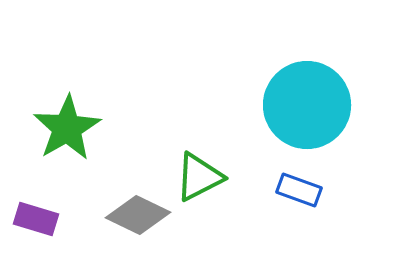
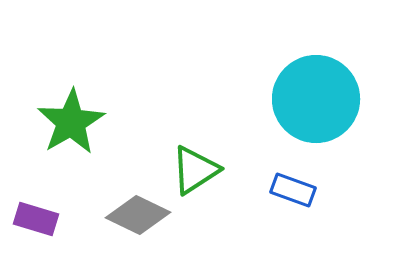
cyan circle: moved 9 px right, 6 px up
green star: moved 4 px right, 6 px up
green triangle: moved 4 px left, 7 px up; rotated 6 degrees counterclockwise
blue rectangle: moved 6 px left
